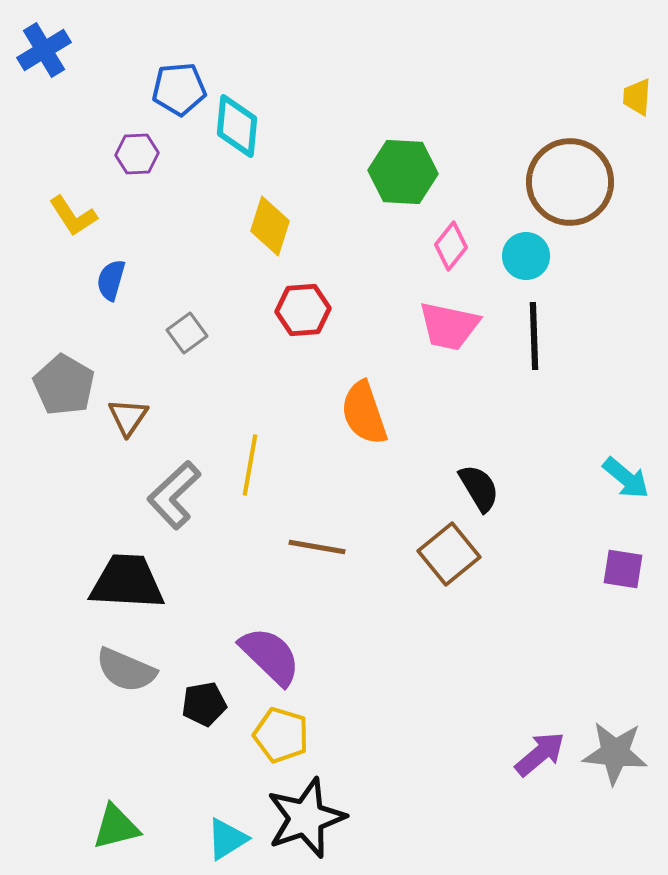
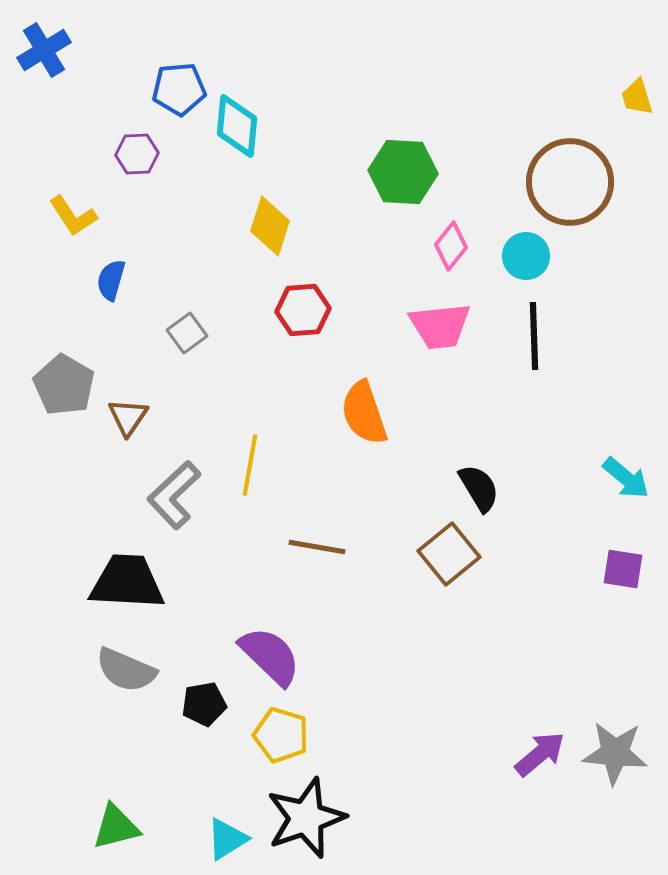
yellow trapezoid: rotated 21 degrees counterclockwise
pink trapezoid: moved 9 px left; rotated 18 degrees counterclockwise
